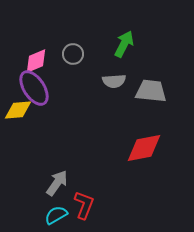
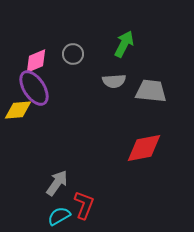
cyan semicircle: moved 3 px right, 1 px down
